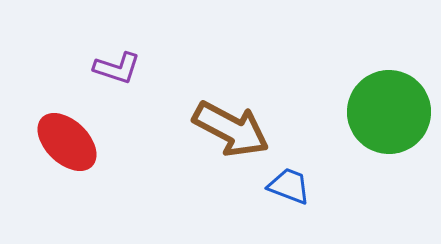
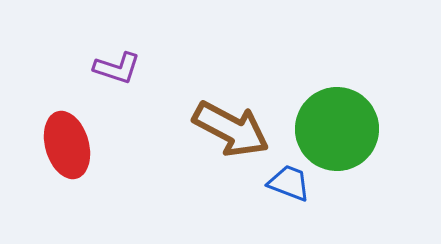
green circle: moved 52 px left, 17 px down
red ellipse: moved 3 px down; rotated 30 degrees clockwise
blue trapezoid: moved 3 px up
